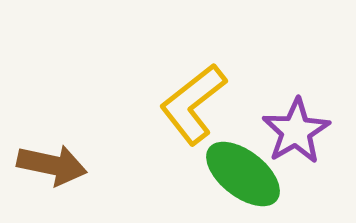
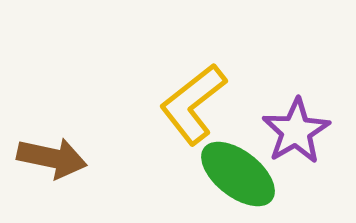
brown arrow: moved 7 px up
green ellipse: moved 5 px left
